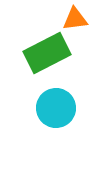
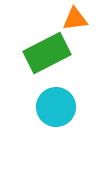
cyan circle: moved 1 px up
